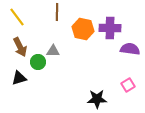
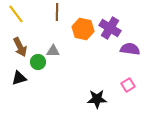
yellow line: moved 1 px left, 3 px up
purple cross: rotated 30 degrees clockwise
